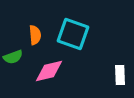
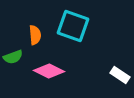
cyan square: moved 8 px up
pink diamond: rotated 40 degrees clockwise
white rectangle: rotated 54 degrees counterclockwise
